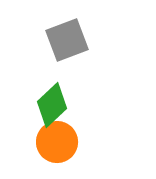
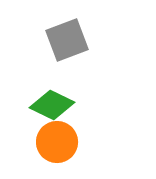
green diamond: rotated 69 degrees clockwise
